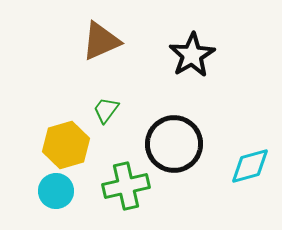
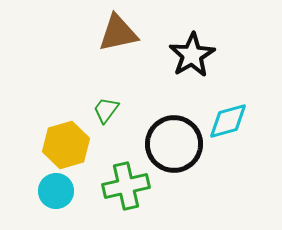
brown triangle: moved 17 px right, 8 px up; rotated 12 degrees clockwise
cyan diamond: moved 22 px left, 45 px up
